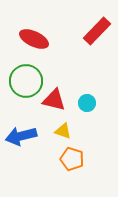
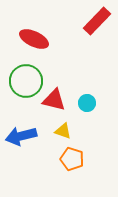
red rectangle: moved 10 px up
